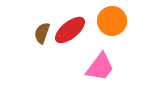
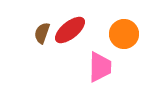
orange circle: moved 12 px right, 13 px down
pink trapezoid: rotated 36 degrees counterclockwise
